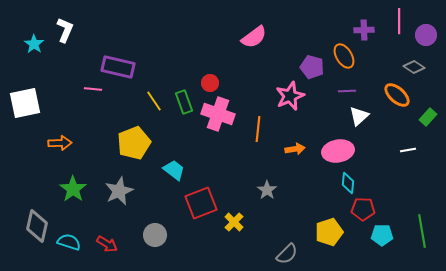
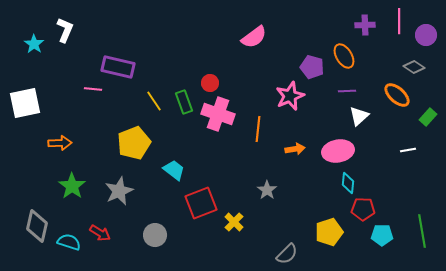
purple cross at (364, 30): moved 1 px right, 5 px up
green star at (73, 189): moved 1 px left, 3 px up
red arrow at (107, 244): moved 7 px left, 11 px up
